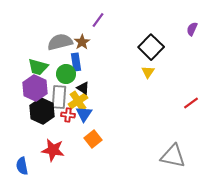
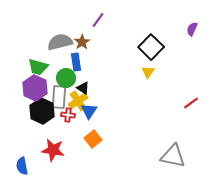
green circle: moved 4 px down
blue triangle: moved 5 px right, 3 px up
